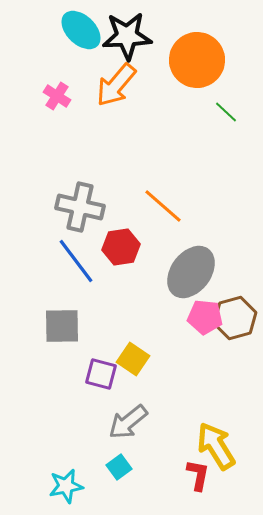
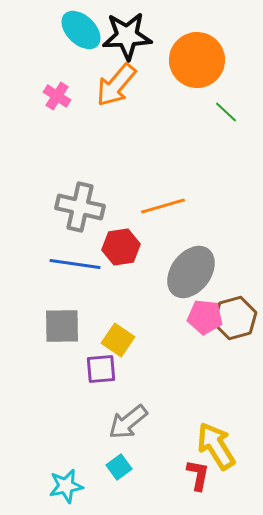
orange line: rotated 57 degrees counterclockwise
blue line: moved 1 px left, 3 px down; rotated 45 degrees counterclockwise
yellow square: moved 15 px left, 19 px up
purple square: moved 5 px up; rotated 20 degrees counterclockwise
